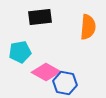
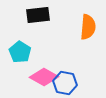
black rectangle: moved 2 px left, 2 px up
cyan pentagon: rotated 30 degrees counterclockwise
pink diamond: moved 2 px left, 5 px down
